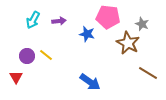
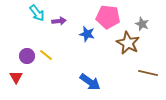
cyan arrow: moved 4 px right, 7 px up; rotated 66 degrees counterclockwise
brown line: rotated 18 degrees counterclockwise
